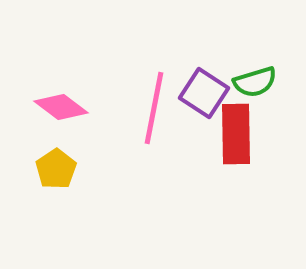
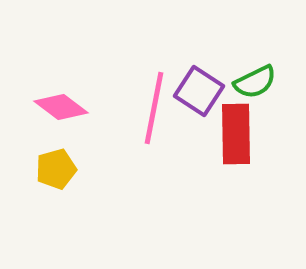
green semicircle: rotated 9 degrees counterclockwise
purple square: moved 5 px left, 2 px up
yellow pentagon: rotated 18 degrees clockwise
